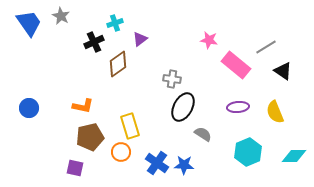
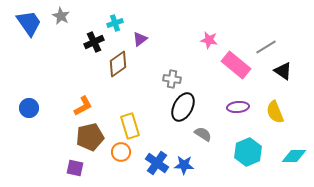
orange L-shape: rotated 40 degrees counterclockwise
